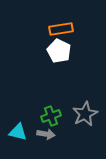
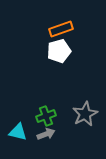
orange rectangle: rotated 10 degrees counterclockwise
white pentagon: rotated 30 degrees clockwise
green cross: moved 5 px left
gray arrow: rotated 30 degrees counterclockwise
